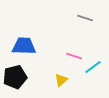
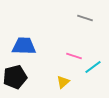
yellow triangle: moved 2 px right, 2 px down
